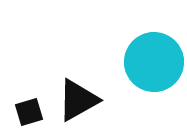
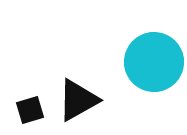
black square: moved 1 px right, 2 px up
